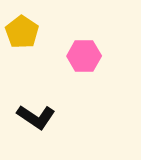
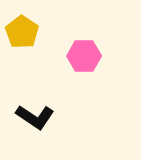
black L-shape: moved 1 px left
